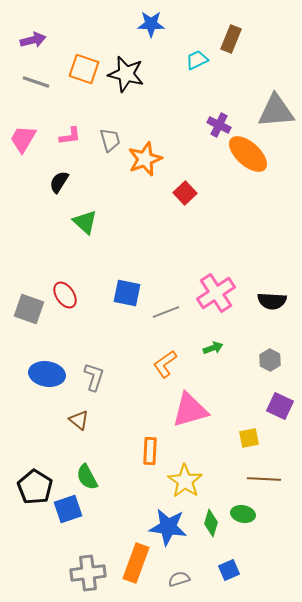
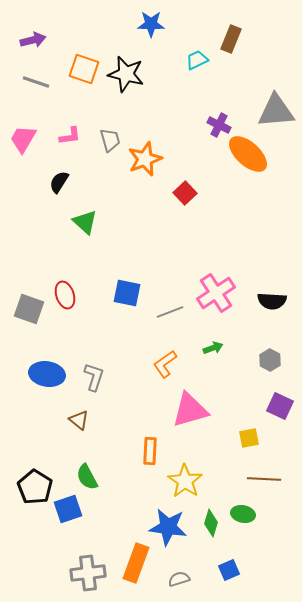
red ellipse at (65, 295): rotated 16 degrees clockwise
gray line at (166, 312): moved 4 px right
